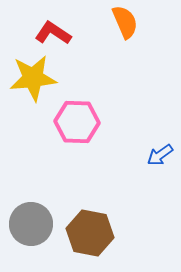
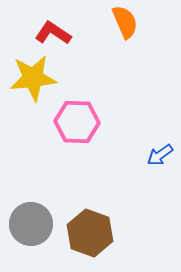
brown hexagon: rotated 9 degrees clockwise
